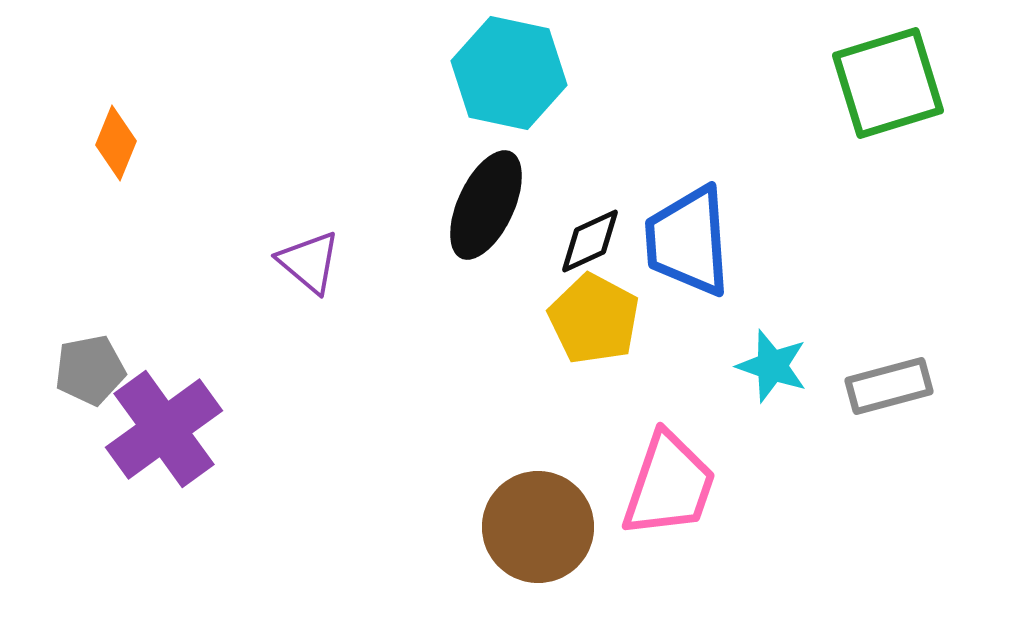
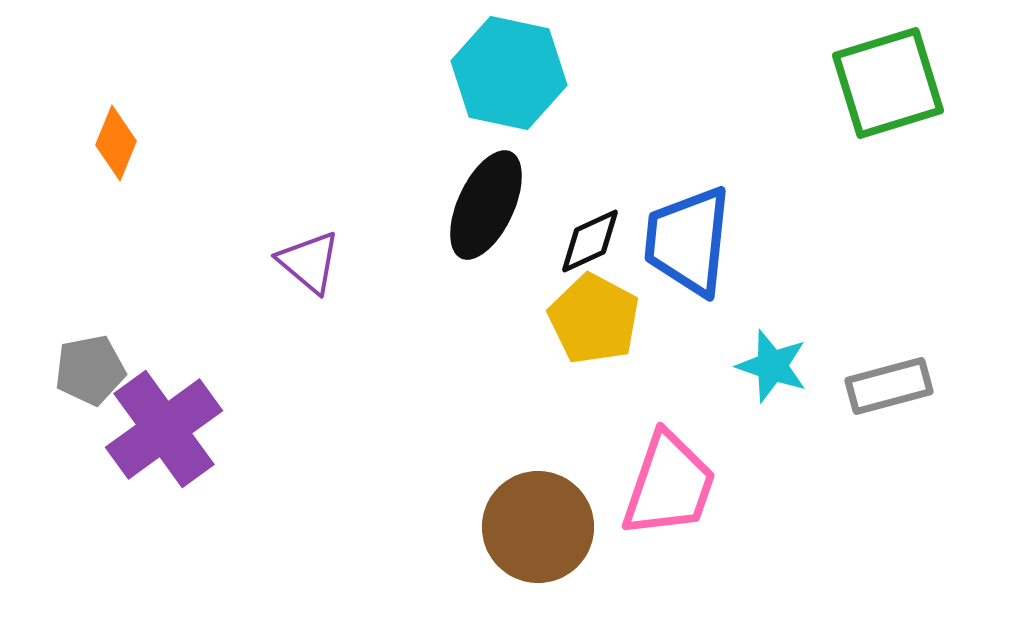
blue trapezoid: rotated 10 degrees clockwise
